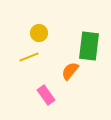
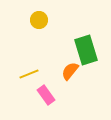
yellow circle: moved 13 px up
green rectangle: moved 3 px left, 4 px down; rotated 24 degrees counterclockwise
yellow line: moved 17 px down
